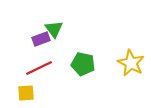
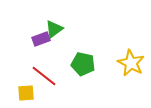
green triangle: rotated 30 degrees clockwise
red line: moved 5 px right, 8 px down; rotated 64 degrees clockwise
